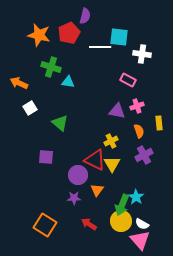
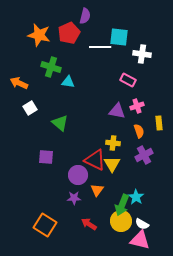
yellow cross: moved 2 px right, 2 px down; rotated 32 degrees clockwise
pink triangle: rotated 35 degrees counterclockwise
